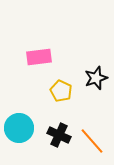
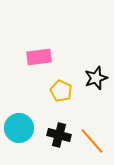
black cross: rotated 10 degrees counterclockwise
